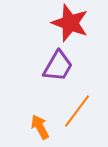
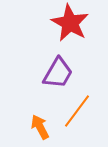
red star: rotated 9 degrees clockwise
purple trapezoid: moved 7 px down
